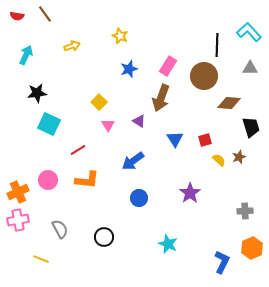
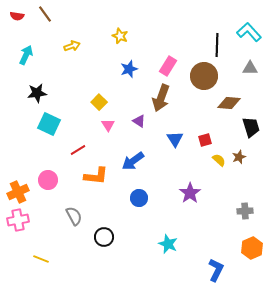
orange L-shape: moved 9 px right, 4 px up
gray semicircle: moved 14 px right, 13 px up
blue L-shape: moved 6 px left, 8 px down
